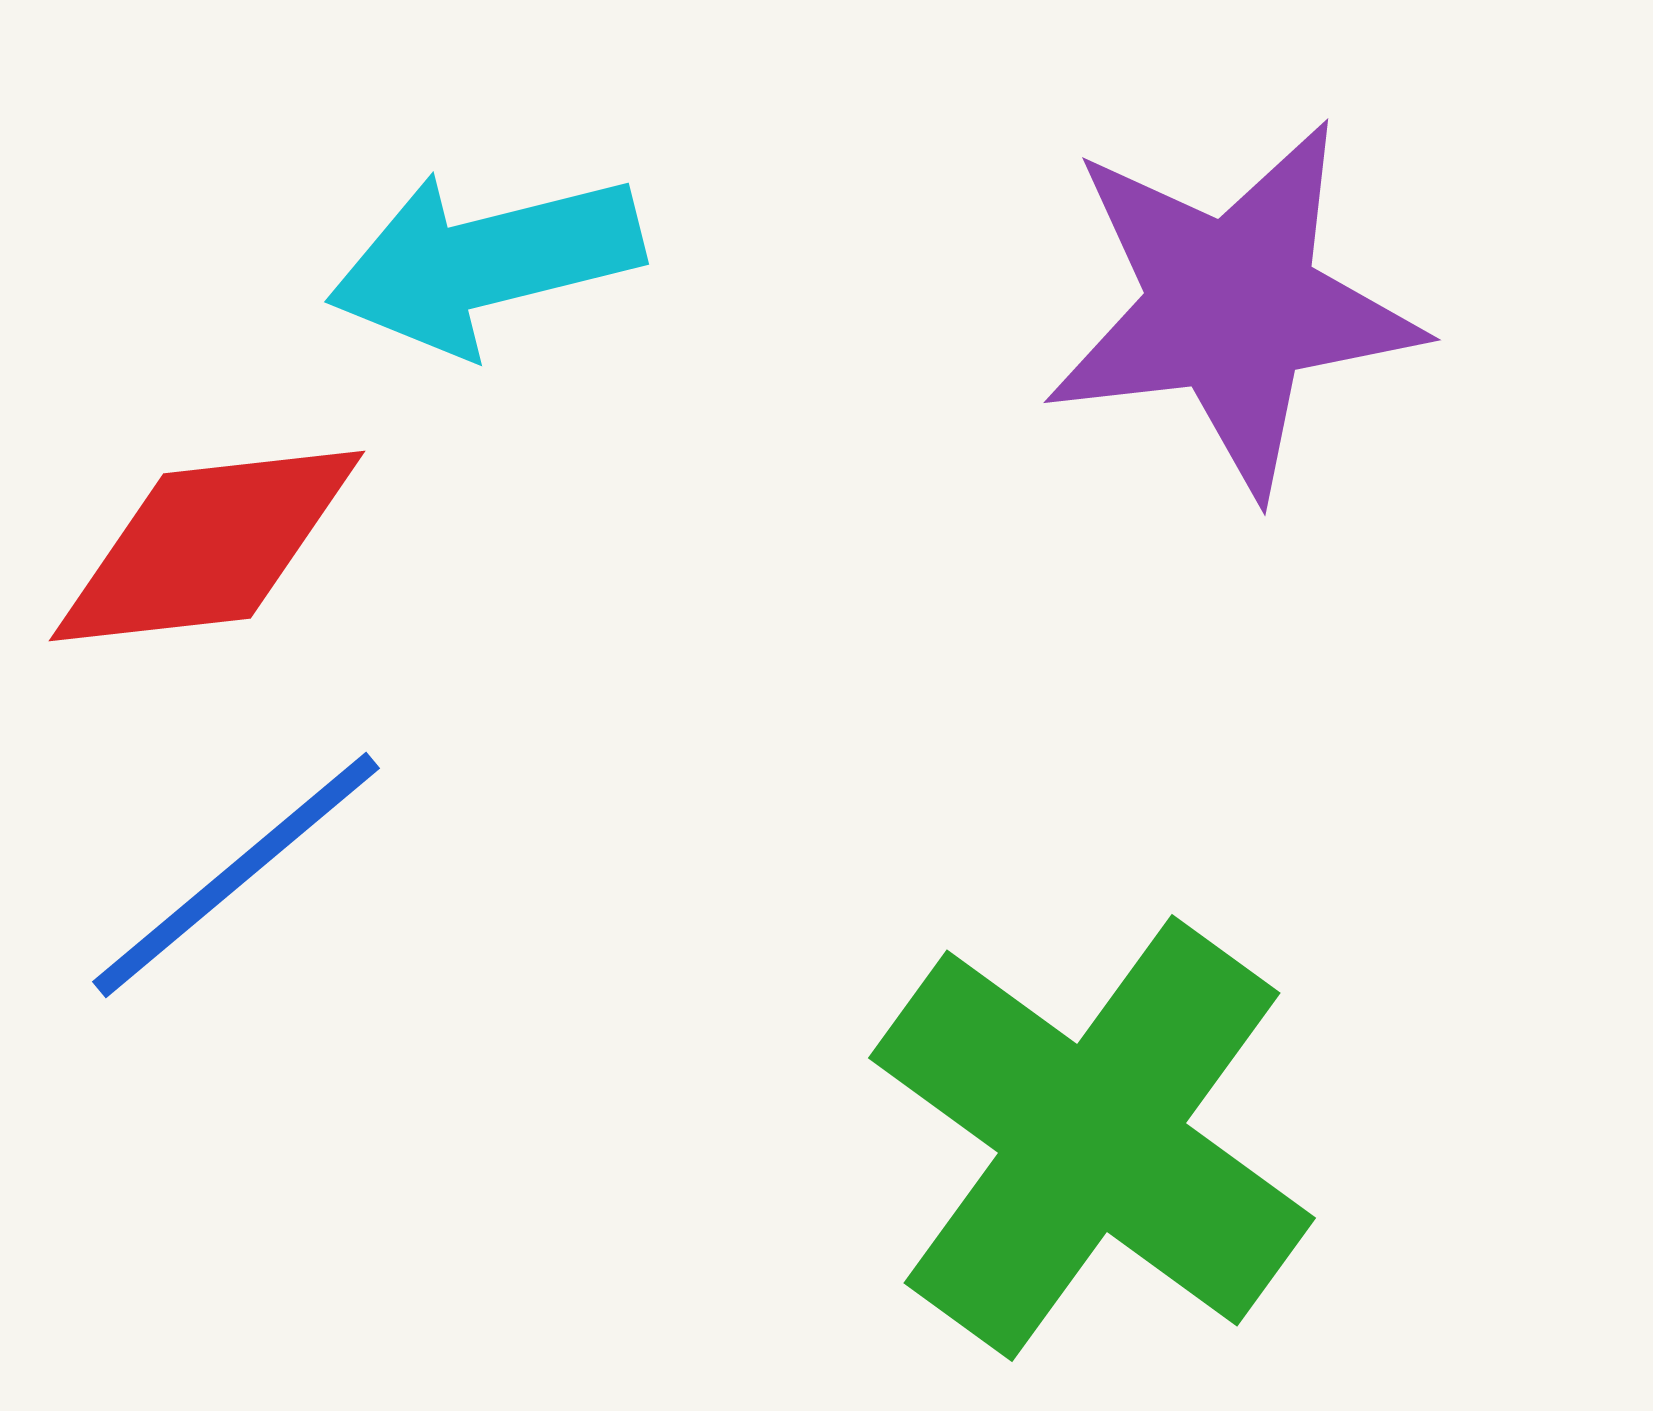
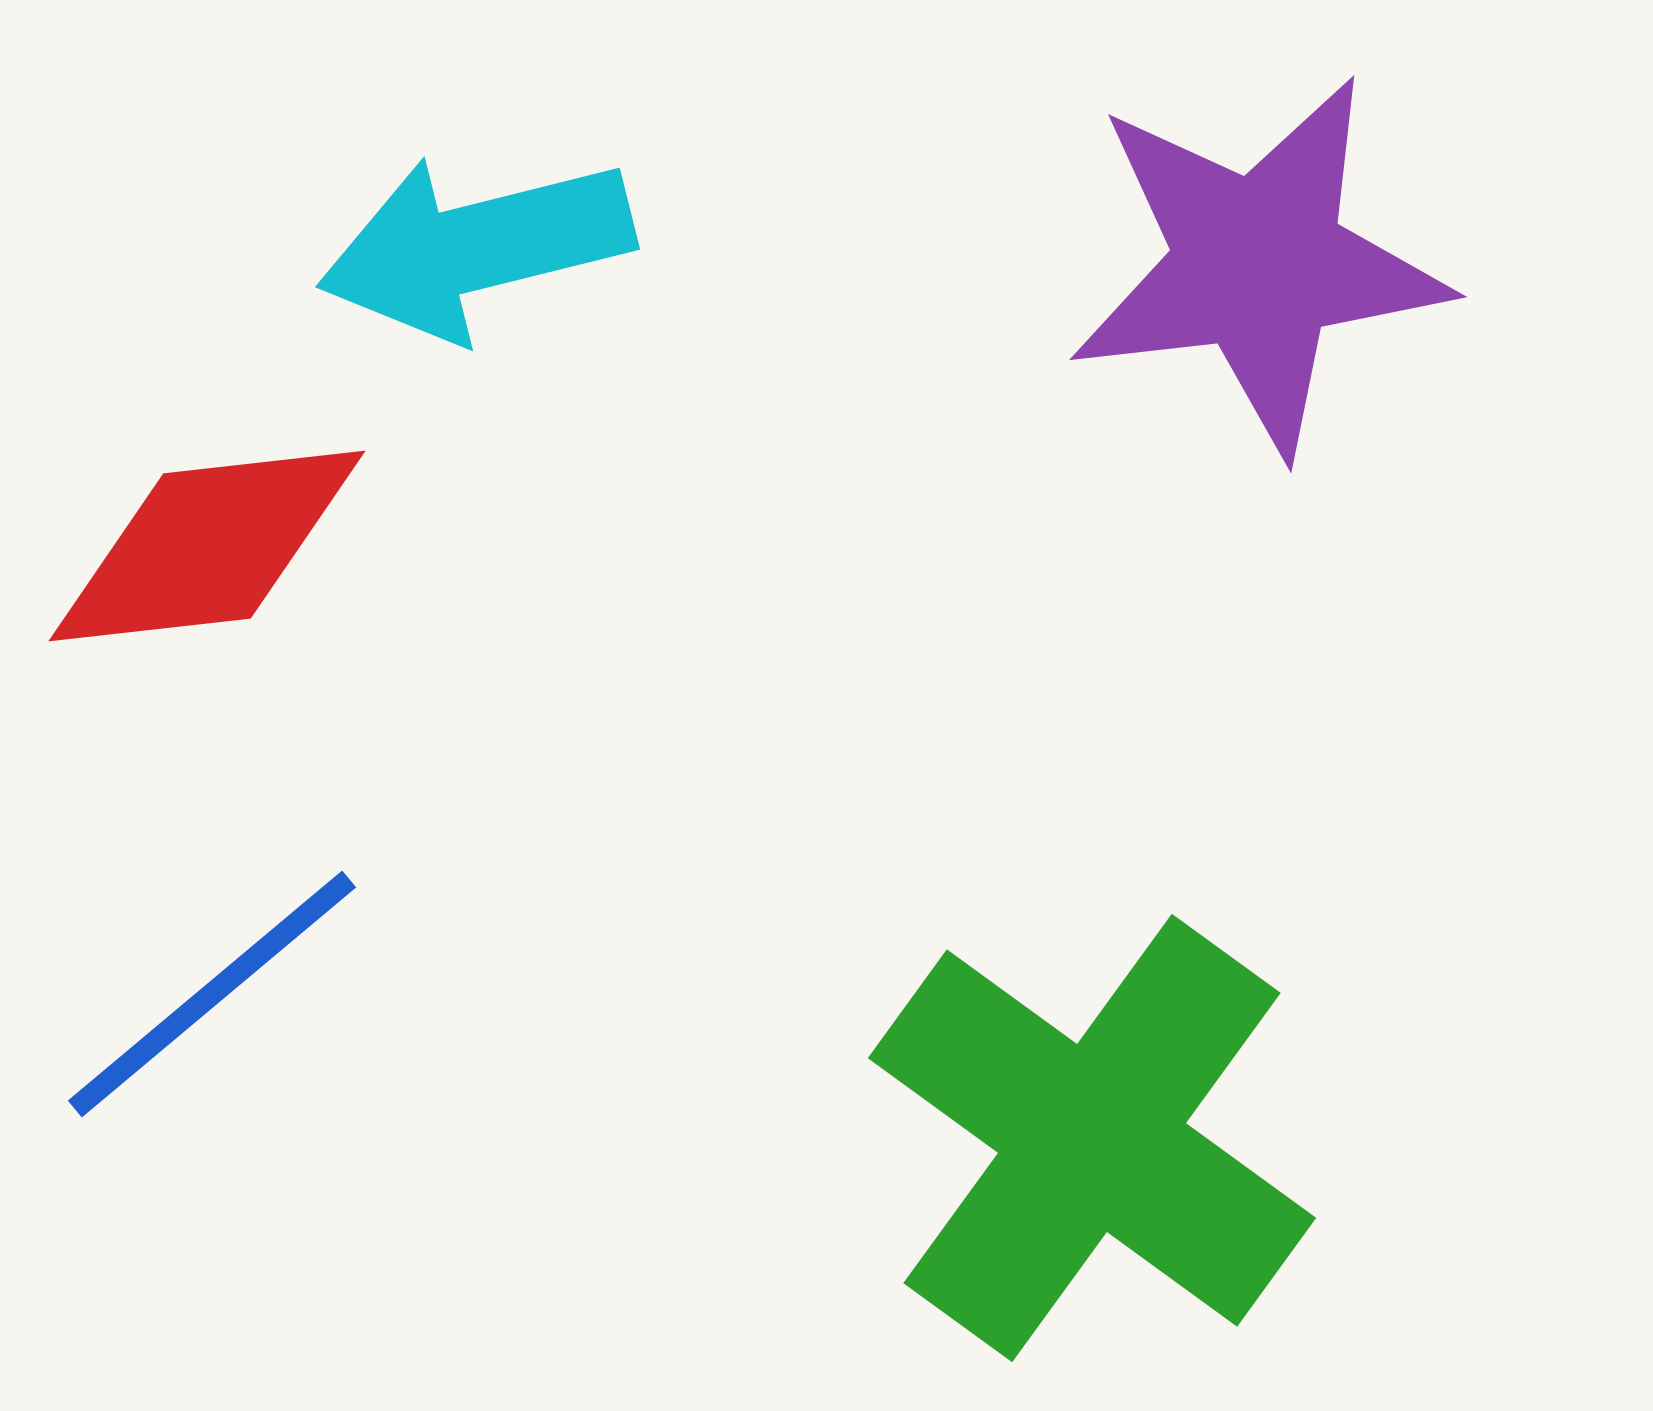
cyan arrow: moved 9 px left, 15 px up
purple star: moved 26 px right, 43 px up
blue line: moved 24 px left, 119 px down
